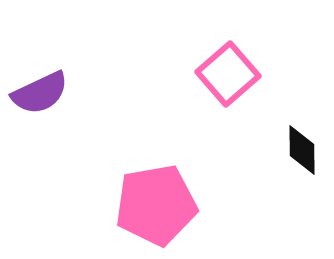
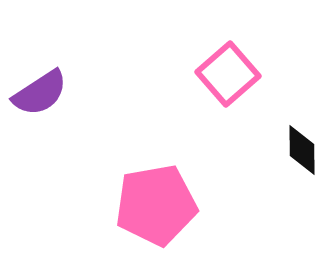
purple semicircle: rotated 8 degrees counterclockwise
